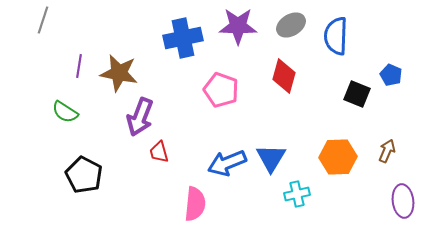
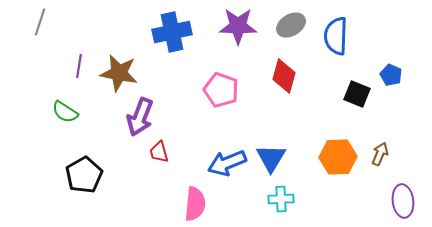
gray line: moved 3 px left, 2 px down
blue cross: moved 11 px left, 6 px up
brown arrow: moved 7 px left, 3 px down
black pentagon: rotated 15 degrees clockwise
cyan cross: moved 16 px left, 5 px down; rotated 10 degrees clockwise
